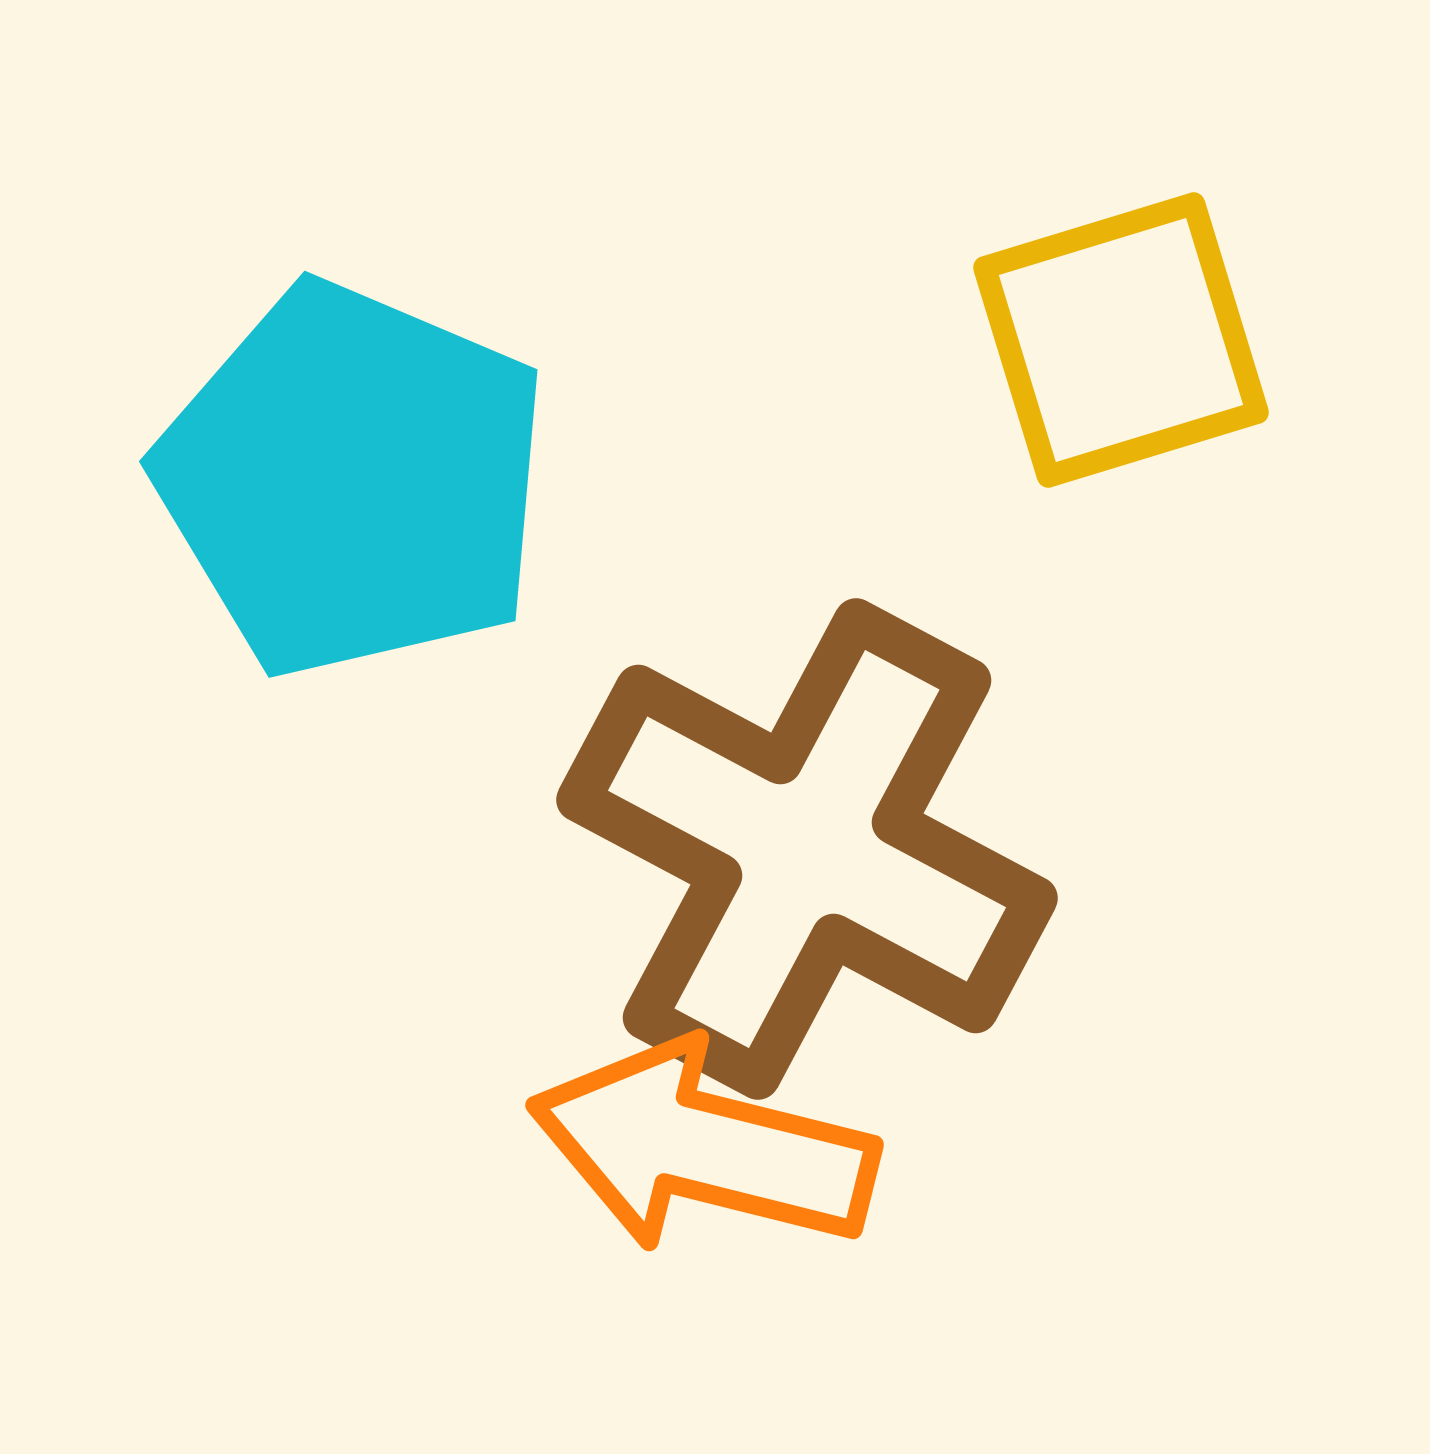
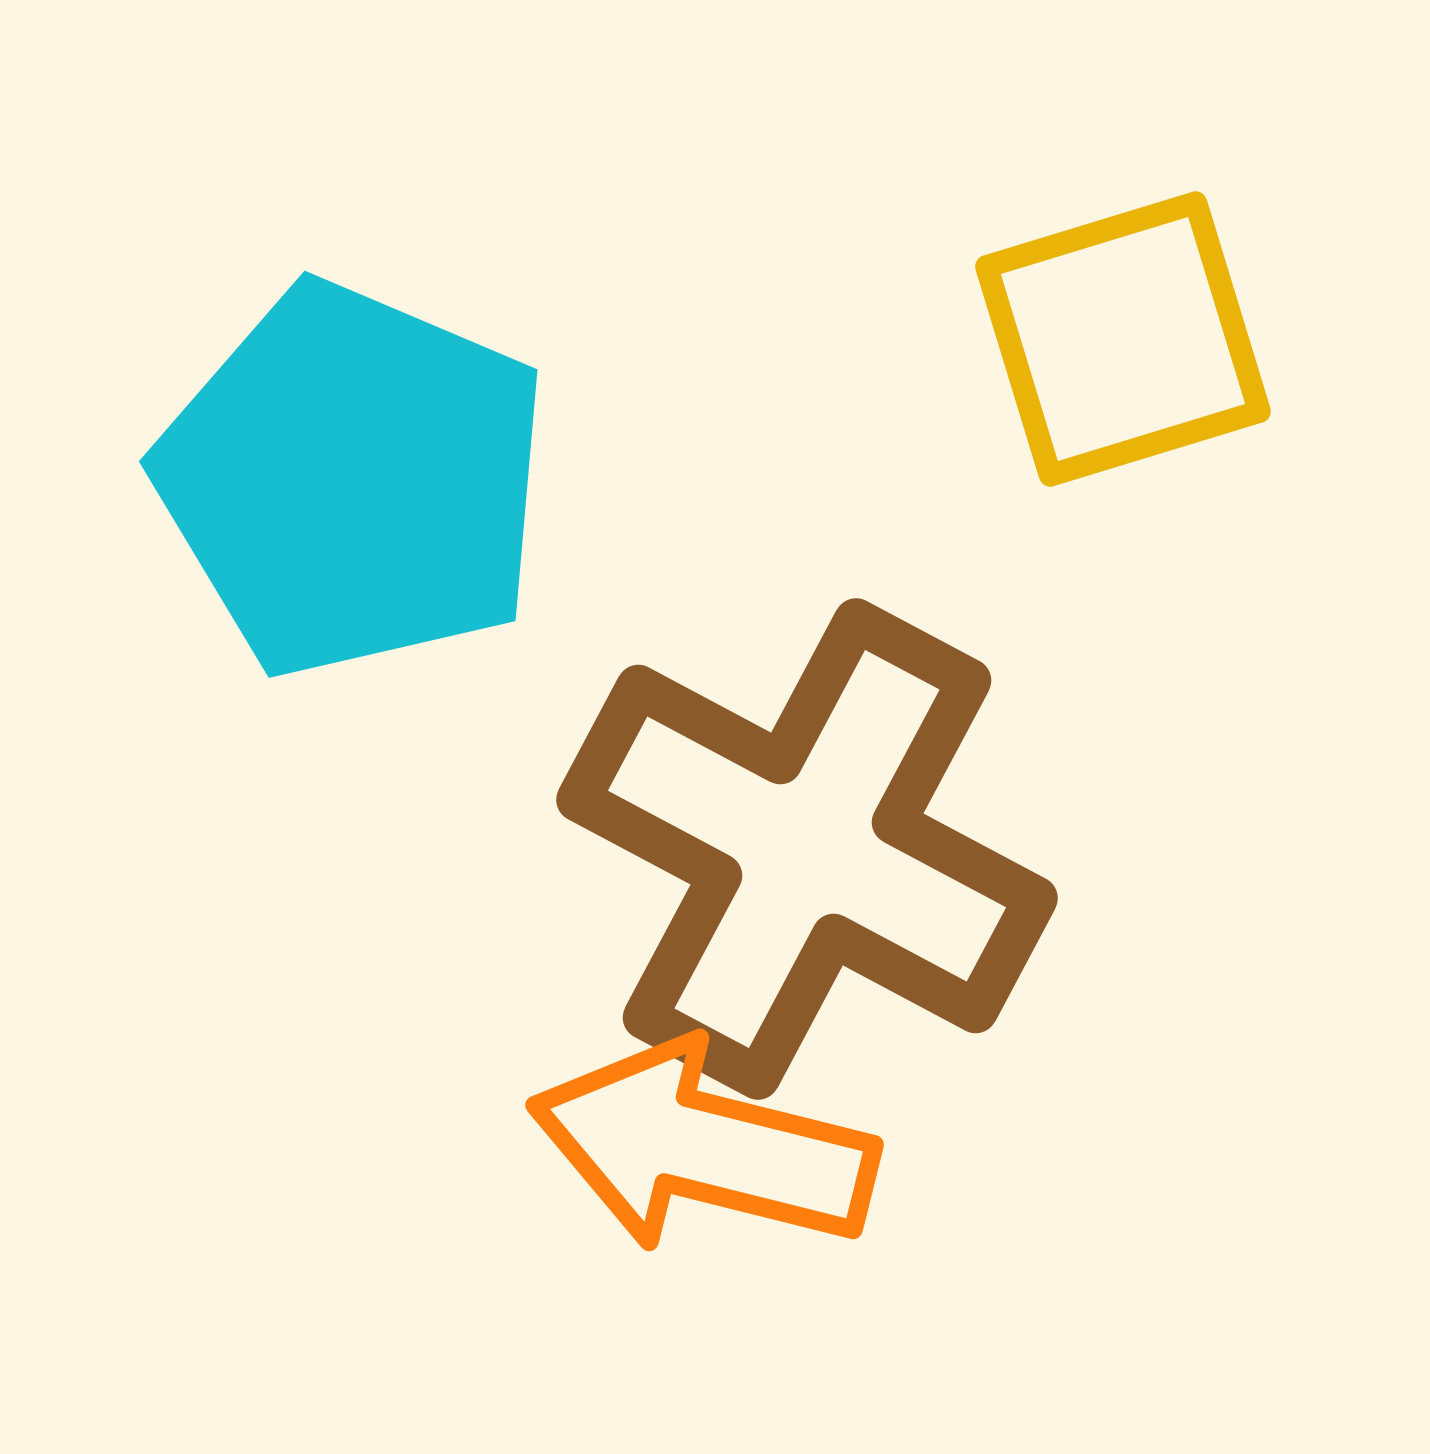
yellow square: moved 2 px right, 1 px up
